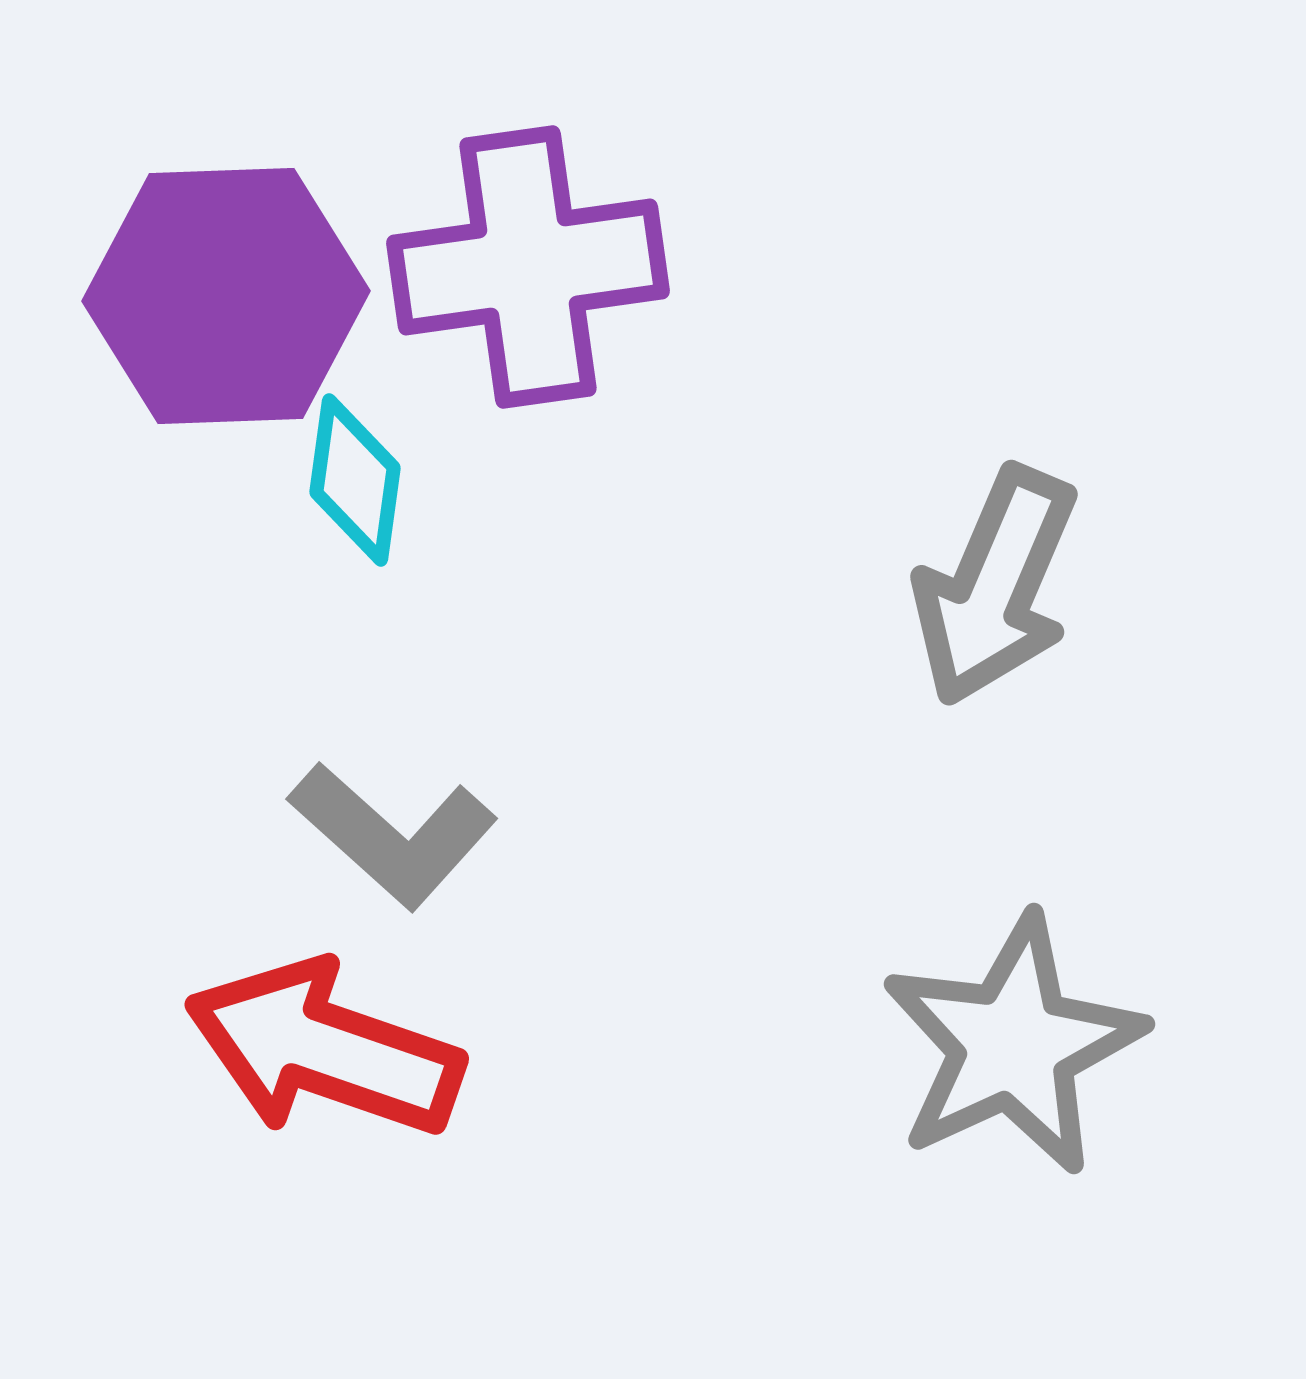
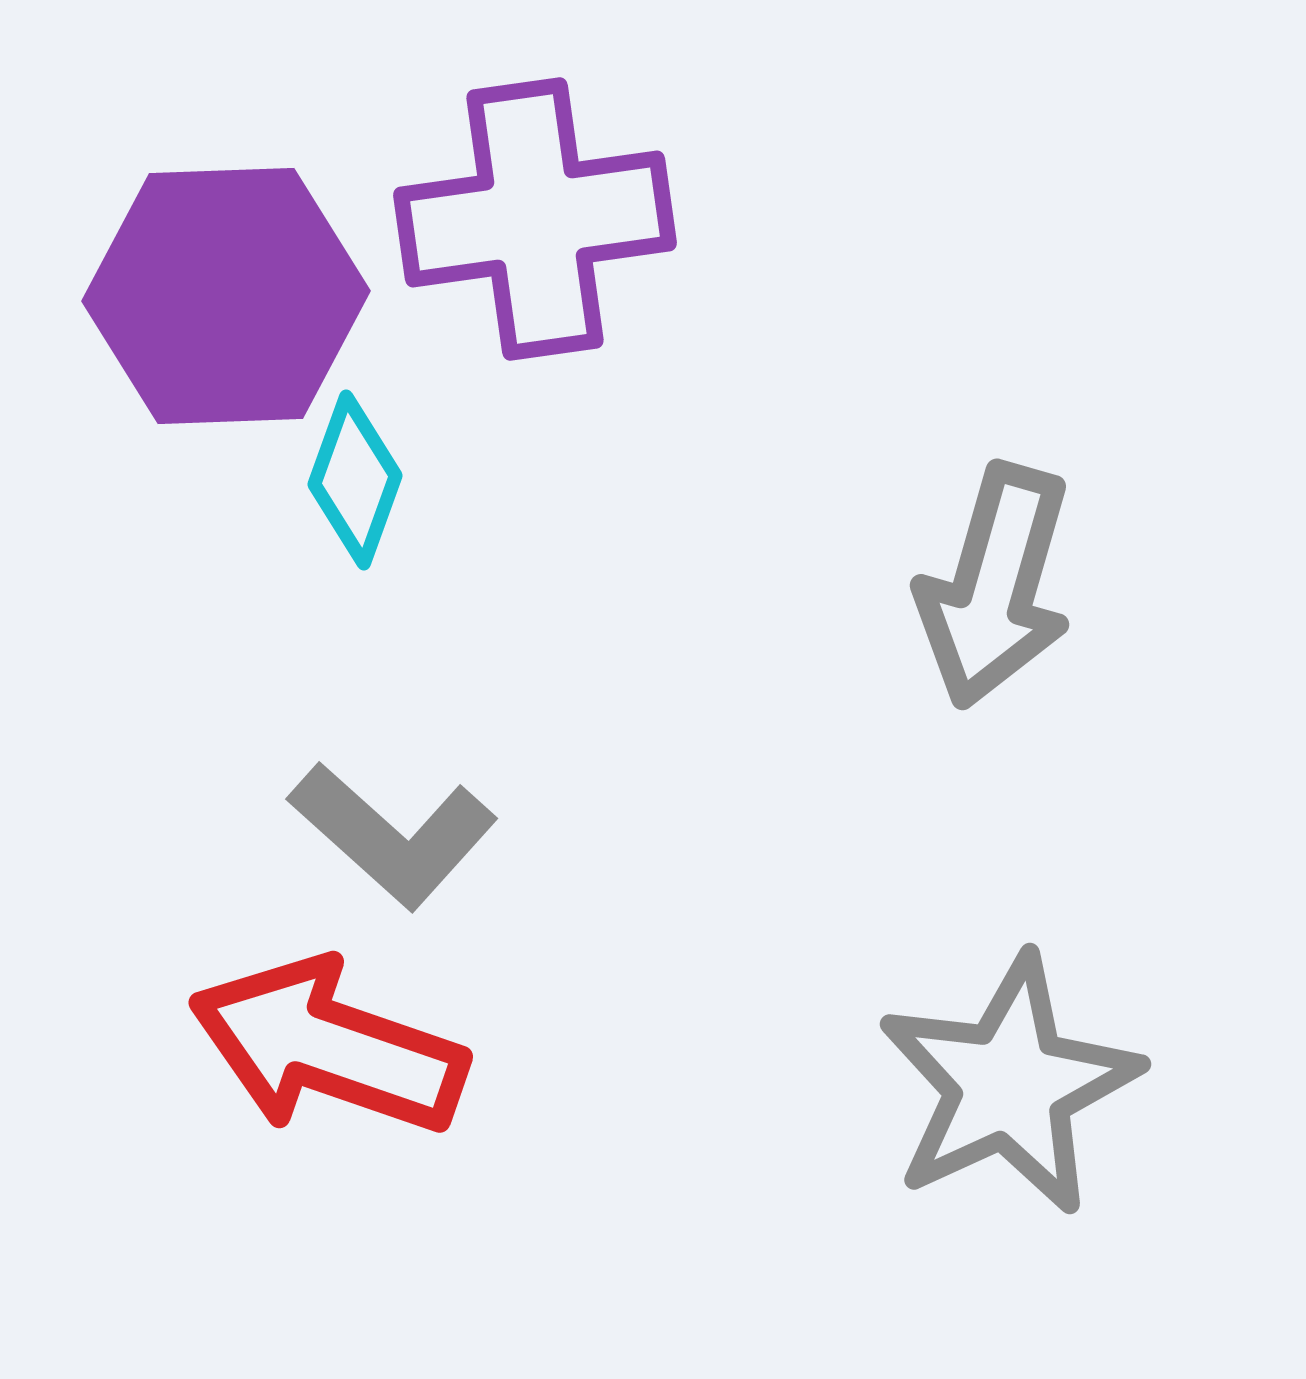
purple cross: moved 7 px right, 48 px up
cyan diamond: rotated 12 degrees clockwise
gray arrow: rotated 7 degrees counterclockwise
gray star: moved 4 px left, 40 px down
red arrow: moved 4 px right, 2 px up
